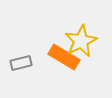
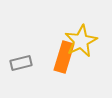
orange rectangle: rotated 76 degrees clockwise
